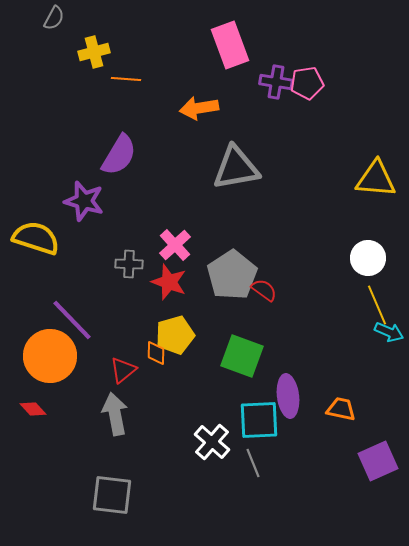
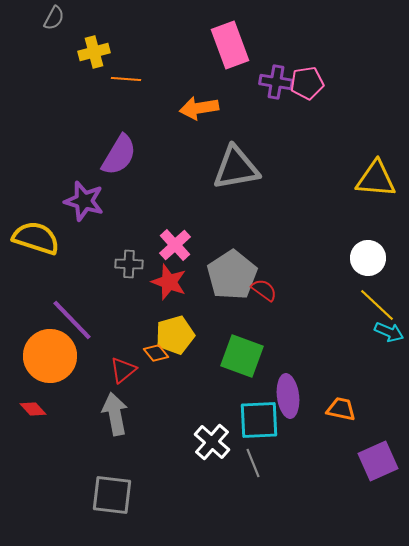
yellow line: rotated 24 degrees counterclockwise
orange diamond: rotated 40 degrees counterclockwise
